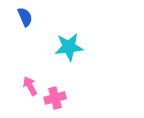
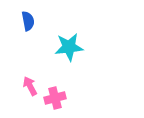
blue semicircle: moved 3 px right, 4 px down; rotated 12 degrees clockwise
